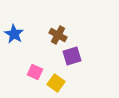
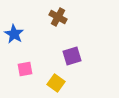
brown cross: moved 18 px up
pink square: moved 10 px left, 3 px up; rotated 35 degrees counterclockwise
